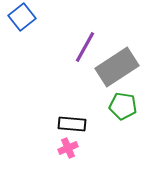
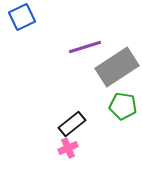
blue square: rotated 12 degrees clockwise
purple line: rotated 44 degrees clockwise
black rectangle: rotated 44 degrees counterclockwise
